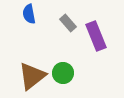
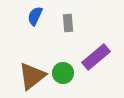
blue semicircle: moved 6 px right, 2 px down; rotated 36 degrees clockwise
gray rectangle: rotated 36 degrees clockwise
purple rectangle: moved 21 px down; rotated 72 degrees clockwise
